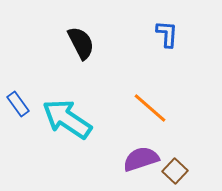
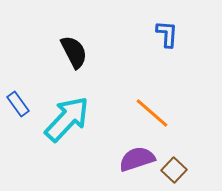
black semicircle: moved 7 px left, 9 px down
orange line: moved 2 px right, 5 px down
cyan arrow: rotated 99 degrees clockwise
purple semicircle: moved 4 px left
brown square: moved 1 px left, 1 px up
